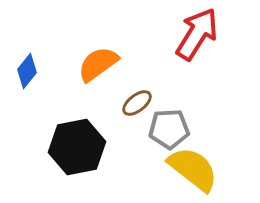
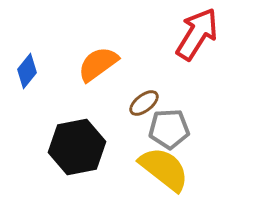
brown ellipse: moved 7 px right
yellow semicircle: moved 29 px left
